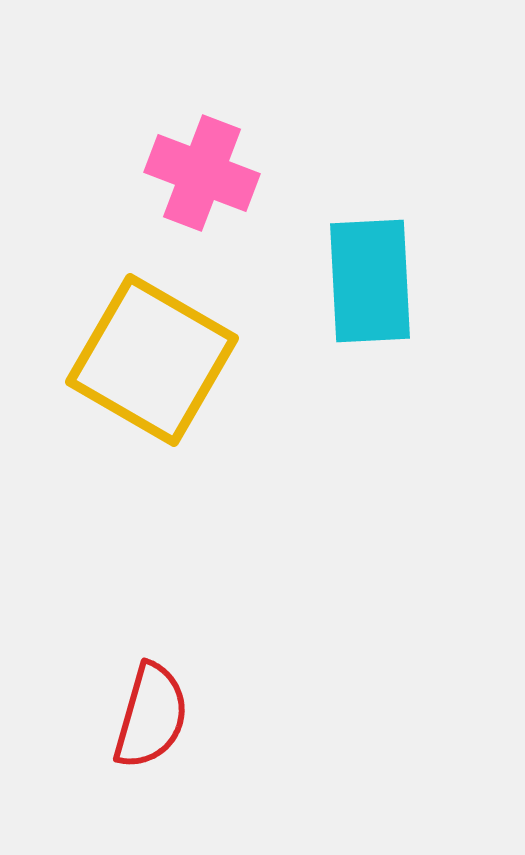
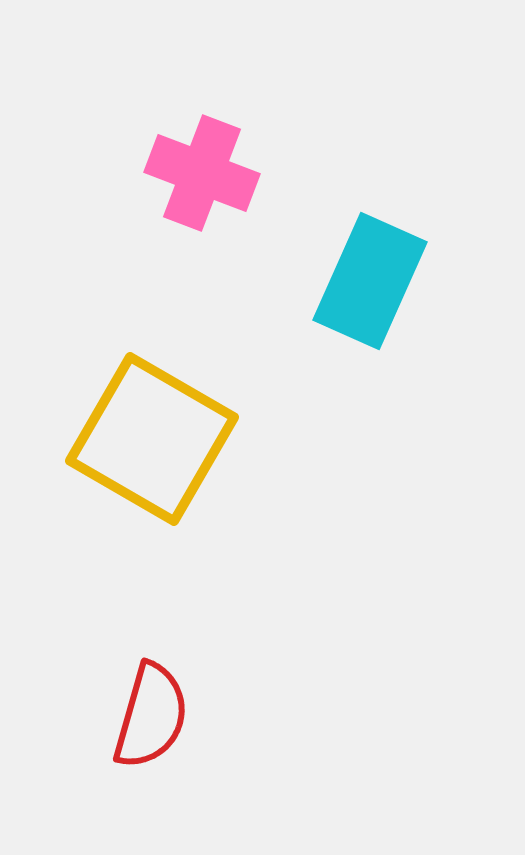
cyan rectangle: rotated 27 degrees clockwise
yellow square: moved 79 px down
